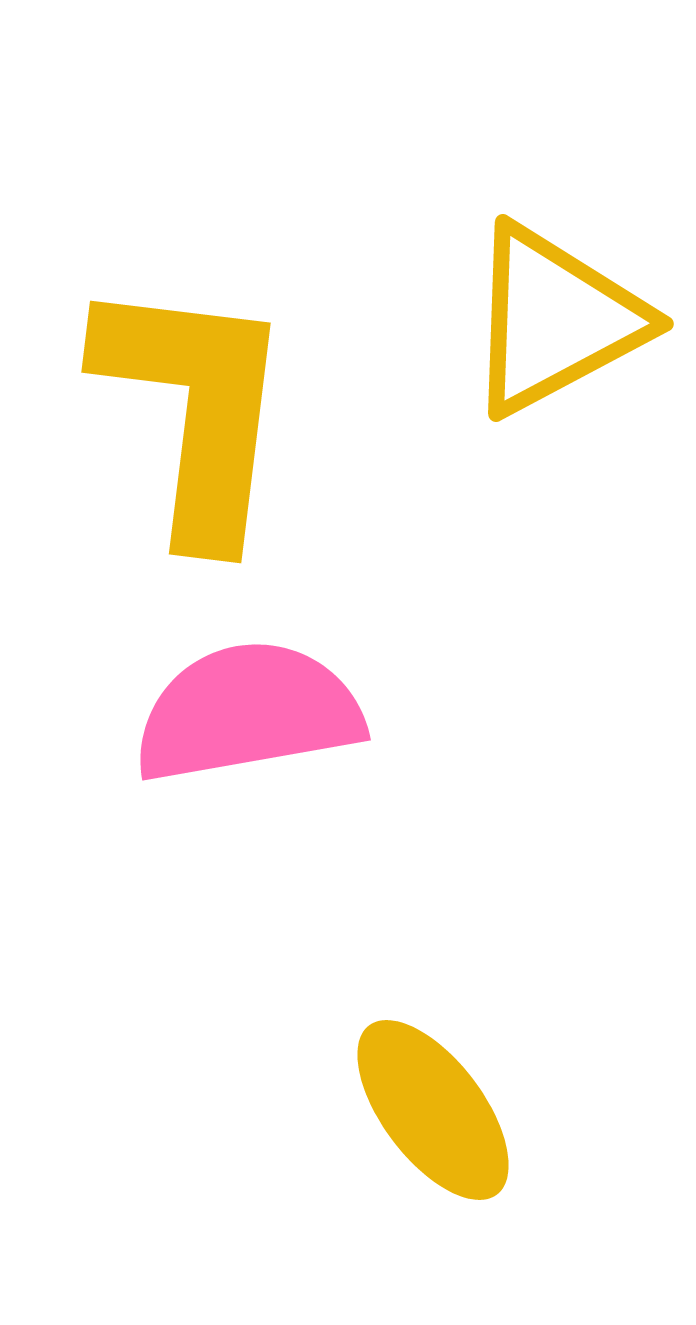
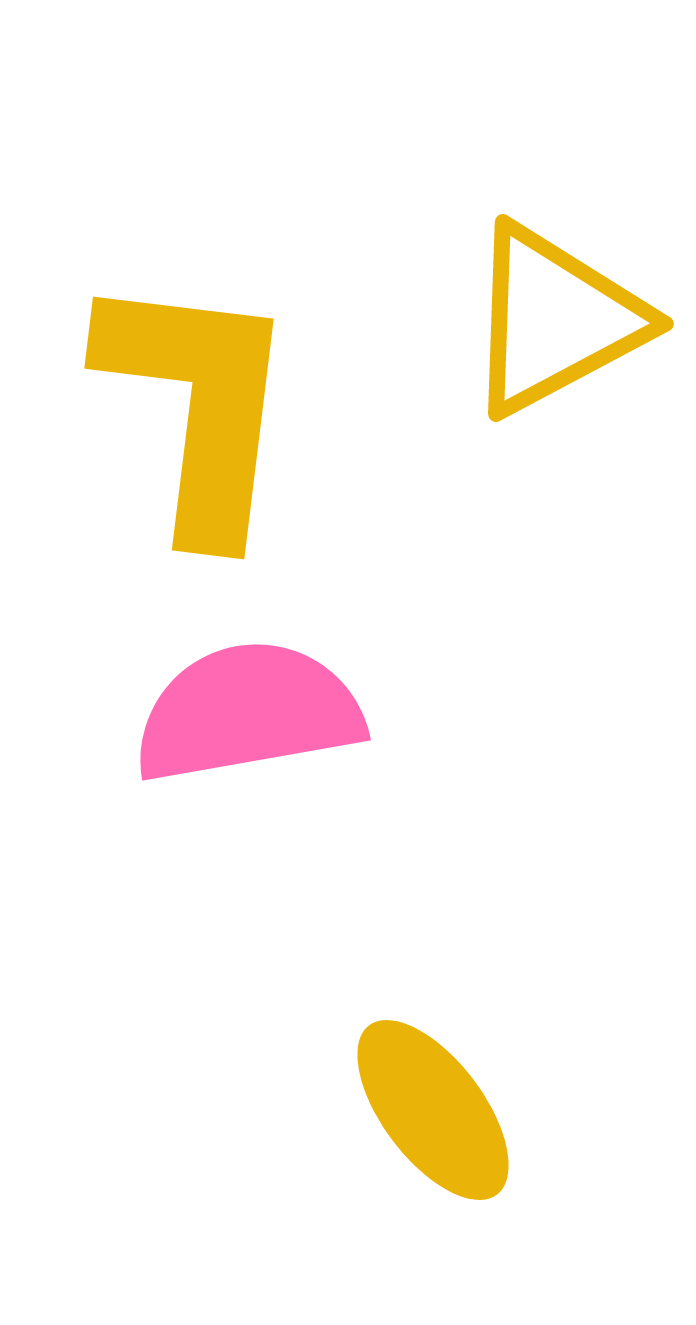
yellow L-shape: moved 3 px right, 4 px up
